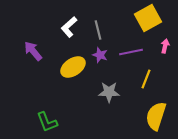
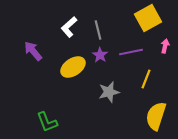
purple star: rotated 14 degrees clockwise
gray star: rotated 15 degrees counterclockwise
